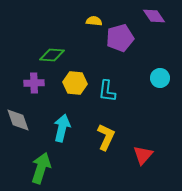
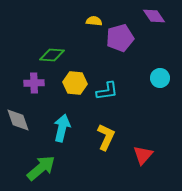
cyan L-shape: rotated 105 degrees counterclockwise
green arrow: rotated 32 degrees clockwise
